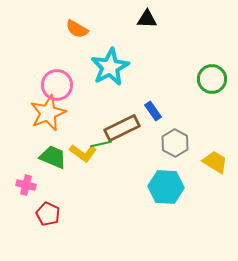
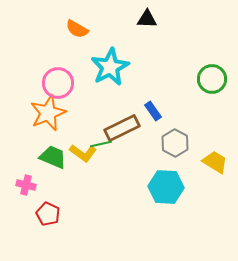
pink circle: moved 1 px right, 2 px up
